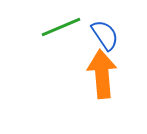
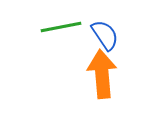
green line: rotated 12 degrees clockwise
